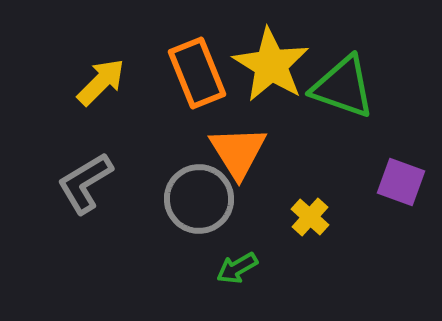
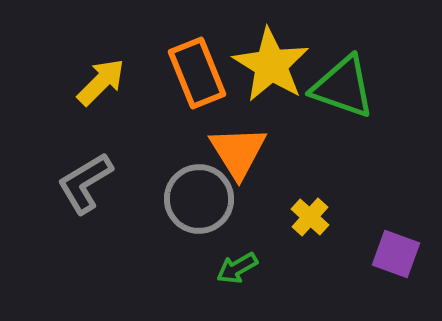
purple square: moved 5 px left, 72 px down
